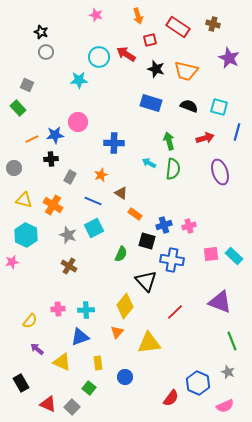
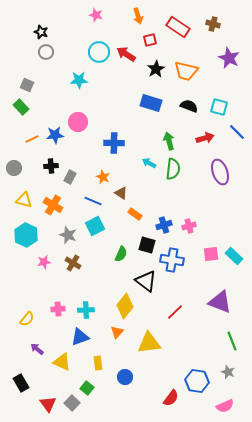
cyan circle at (99, 57): moved 5 px up
black star at (156, 69): rotated 24 degrees clockwise
green rectangle at (18, 108): moved 3 px right, 1 px up
blue line at (237, 132): rotated 60 degrees counterclockwise
black cross at (51, 159): moved 7 px down
orange star at (101, 175): moved 2 px right, 2 px down; rotated 24 degrees counterclockwise
cyan square at (94, 228): moved 1 px right, 2 px up
black square at (147, 241): moved 4 px down
pink star at (12, 262): moved 32 px right
brown cross at (69, 266): moved 4 px right, 3 px up
black triangle at (146, 281): rotated 10 degrees counterclockwise
yellow semicircle at (30, 321): moved 3 px left, 2 px up
blue hexagon at (198, 383): moved 1 px left, 2 px up; rotated 15 degrees counterclockwise
green square at (89, 388): moved 2 px left
red triangle at (48, 404): rotated 30 degrees clockwise
gray square at (72, 407): moved 4 px up
